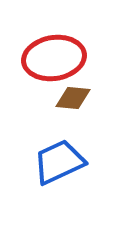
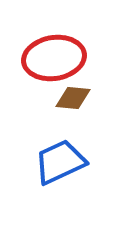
blue trapezoid: moved 1 px right
